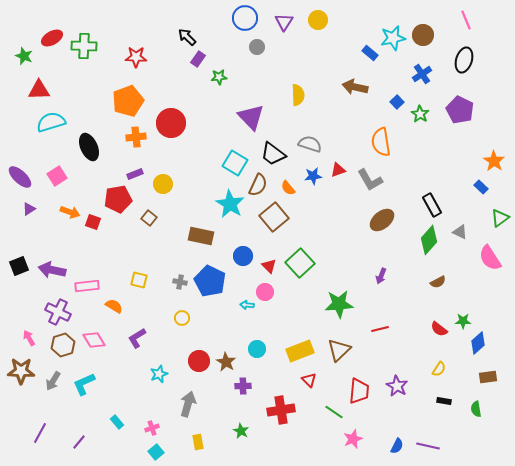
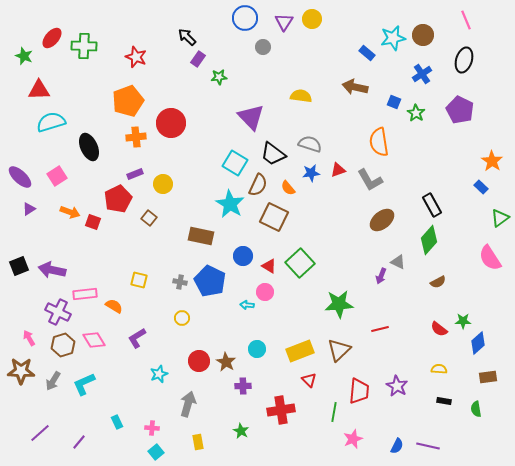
yellow circle at (318, 20): moved 6 px left, 1 px up
red ellipse at (52, 38): rotated 20 degrees counterclockwise
gray circle at (257, 47): moved 6 px right
blue rectangle at (370, 53): moved 3 px left
red star at (136, 57): rotated 20 degrees clockwise
yellow semicircle at (298, 95): moved 3 px right, 1 px down; rotated 80 degrees counterclockwise
blue square at (397, 102): moved 3 px left; rotated 24 degrees counterclockwise
green star at (420, 114): moved 4 px left, 1 px up
orange semicircle at (381, 142): moved 2 px left
orange star at (494, 161): moved 2 px left
blue star at (313, 176): moved 2 px left, 3 px up
red pentagon at (118, 199): rotated 16 degrees counterclockwise
brown square at (274, 217): rotated 24 degrees counterclockwise
gray triangle at (460, 232): moved 62 px left, 30 px down
red triangle at (269, 266): rotated 14 degrees counterclockwise
pink rectangle at (87, 286): moved 2 px left, 8 px down
yellow semicircle at (439, 369): rotated 119 degrees counterclockwise
green line at (334, 412): rotated 66 degrees clockwise
cyan rectangle at (117, 422): rotated 16 degrees clockwise
pink cross at (152, 428): rotated 24 degrees clockwise
purple line at (40, 433): rotated 20 degrees clockwise
